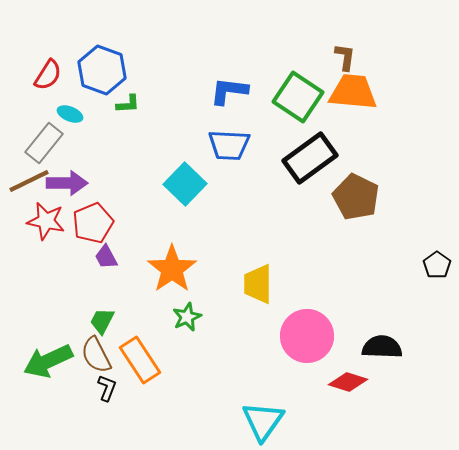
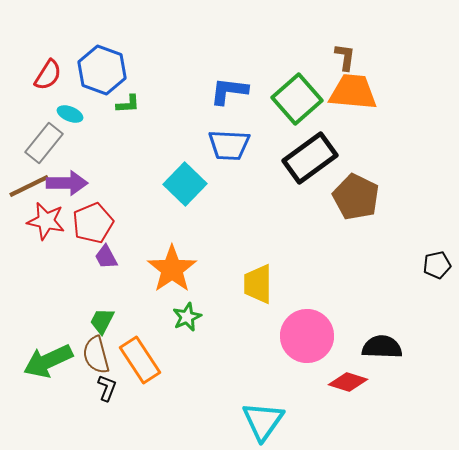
green square: moved 1 px left, 2 px down; rotated 15 degrees clockwise
brown line: moved 5 px down
black pentagon: rotated 24 degrees clockwise
brown semicircle: rotated 12 degrees clockwise
